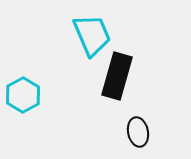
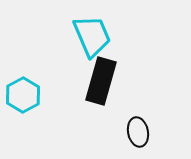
cyan trapezoid: moved 1 px down
black rectangle: moved 16 px left, 5 px down
